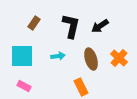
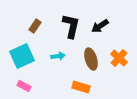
brown rectangle: moved 1 px right, 3 px down
cyan square: rotated 25 degrees counterclockwise
orange rectangle: rotated 48 degrees counterclockwise
